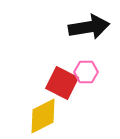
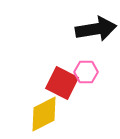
black arrow: moved 7 px right, 2 px down
yellow diamond: moved 1 px right, 2 px up
